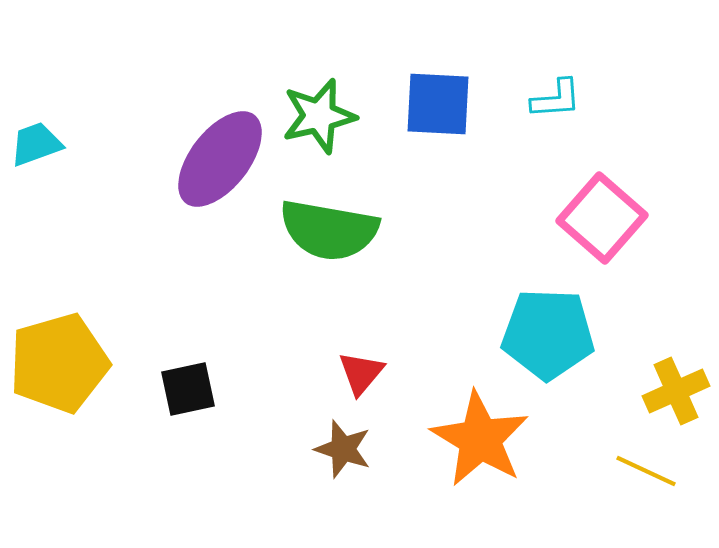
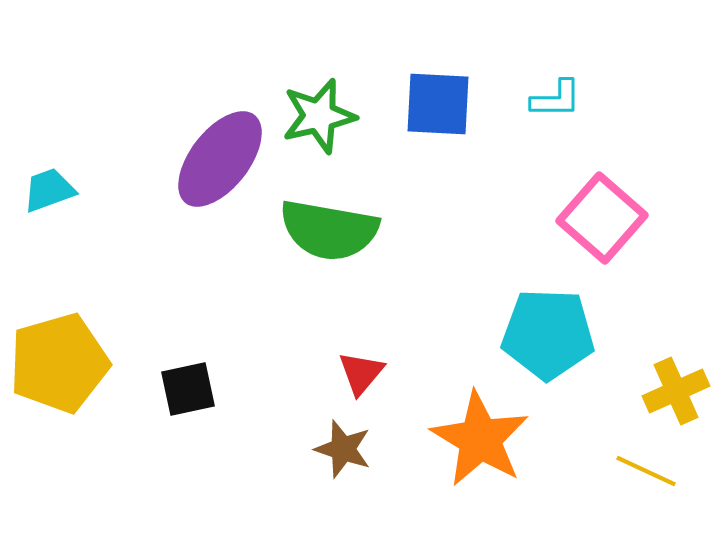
cyan L-shape: rotated 4 degrees clockwise
cyan trapezoid: moved 13 px right, 46 px down
